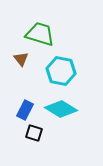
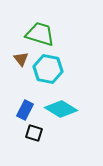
cyan hexagon: moved 13 px left, 2 px up
